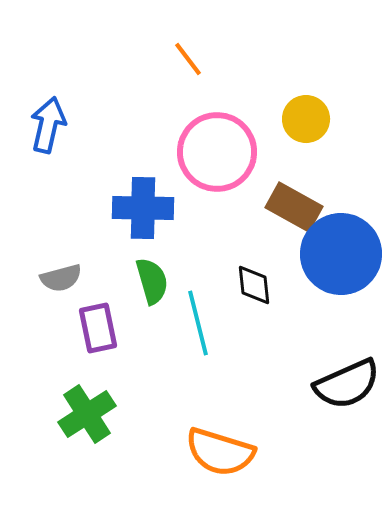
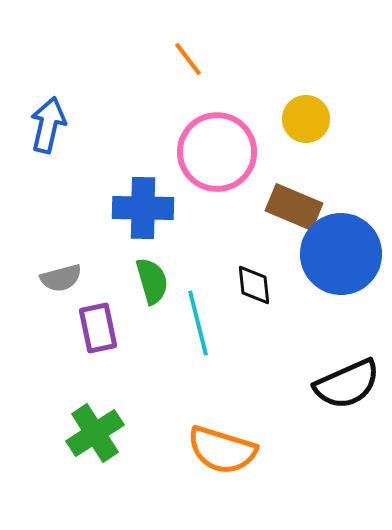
brown rectangle: rotated 6 degrees counterclockwise
green cross: moved 8 px right, 19 px down
orange semicircle: moved 2 px right, 2 px up
